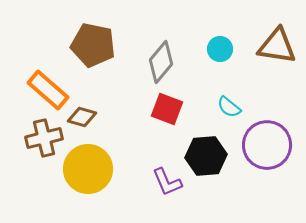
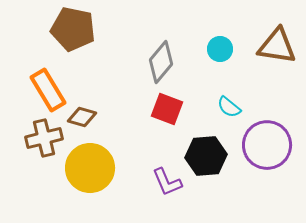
brown pentagon: moved 20 px left, 16 px up
orange rectangle: rotated 18 degrees clockwise
yellow circle: moved 2 px right, 1 px up
